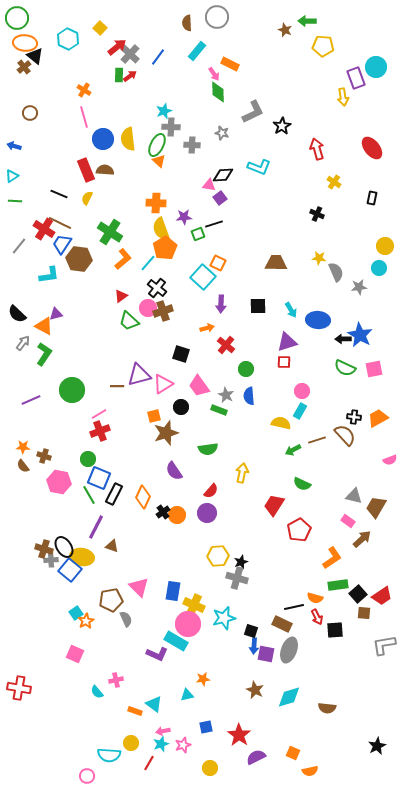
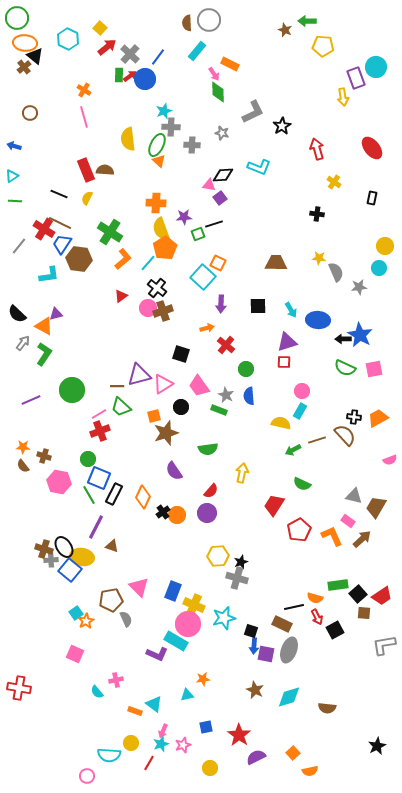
gray circle at (217, 17): moved 8 px left, 3 px down
red arrow at (117, 47): moved 10 px left
blue circle at (103, 139): moved 42 px right, 60 px up
black cross at (317, 214): rotated 16 degrees counterclockwise
green trapezoid at (129, 321): moved 8 px left, 86 px down
orange L-shape at (332, 558): moved 22 px up; rotated 80 degrees counterclockwise
blue rectangle at (173, 591): rotated 12 degrees clockwise
black square at (335, 630): rotated 24 degrees counterclockwise
pink arrow at (163, 731): rotated 56 degrees counterclockwise
orange square at (293, 753): rotated 24 degrees clockwise
